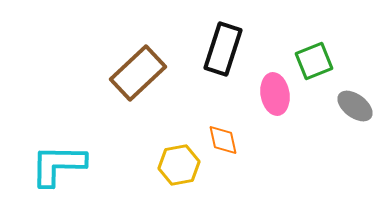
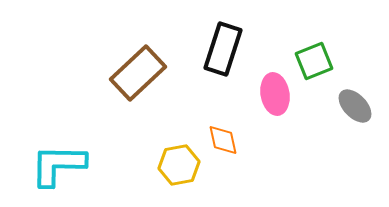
gray ellipse: rotated 9 degrees clockwise
